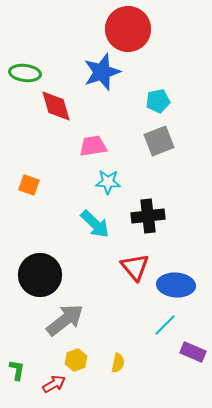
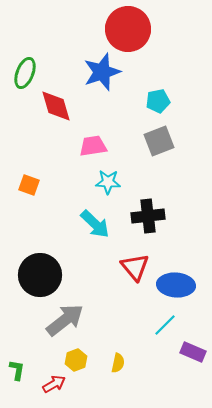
green ellipse: rotated 76 degrees counterclockwise
